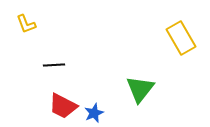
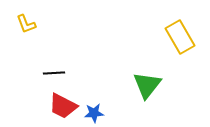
yellow rectangle: moved 1 px left, 1 px up
black line: moved 8 px down
green triangle: moved 7 px right, 4 px up
blue star: rotated 18 degrees clockwise
